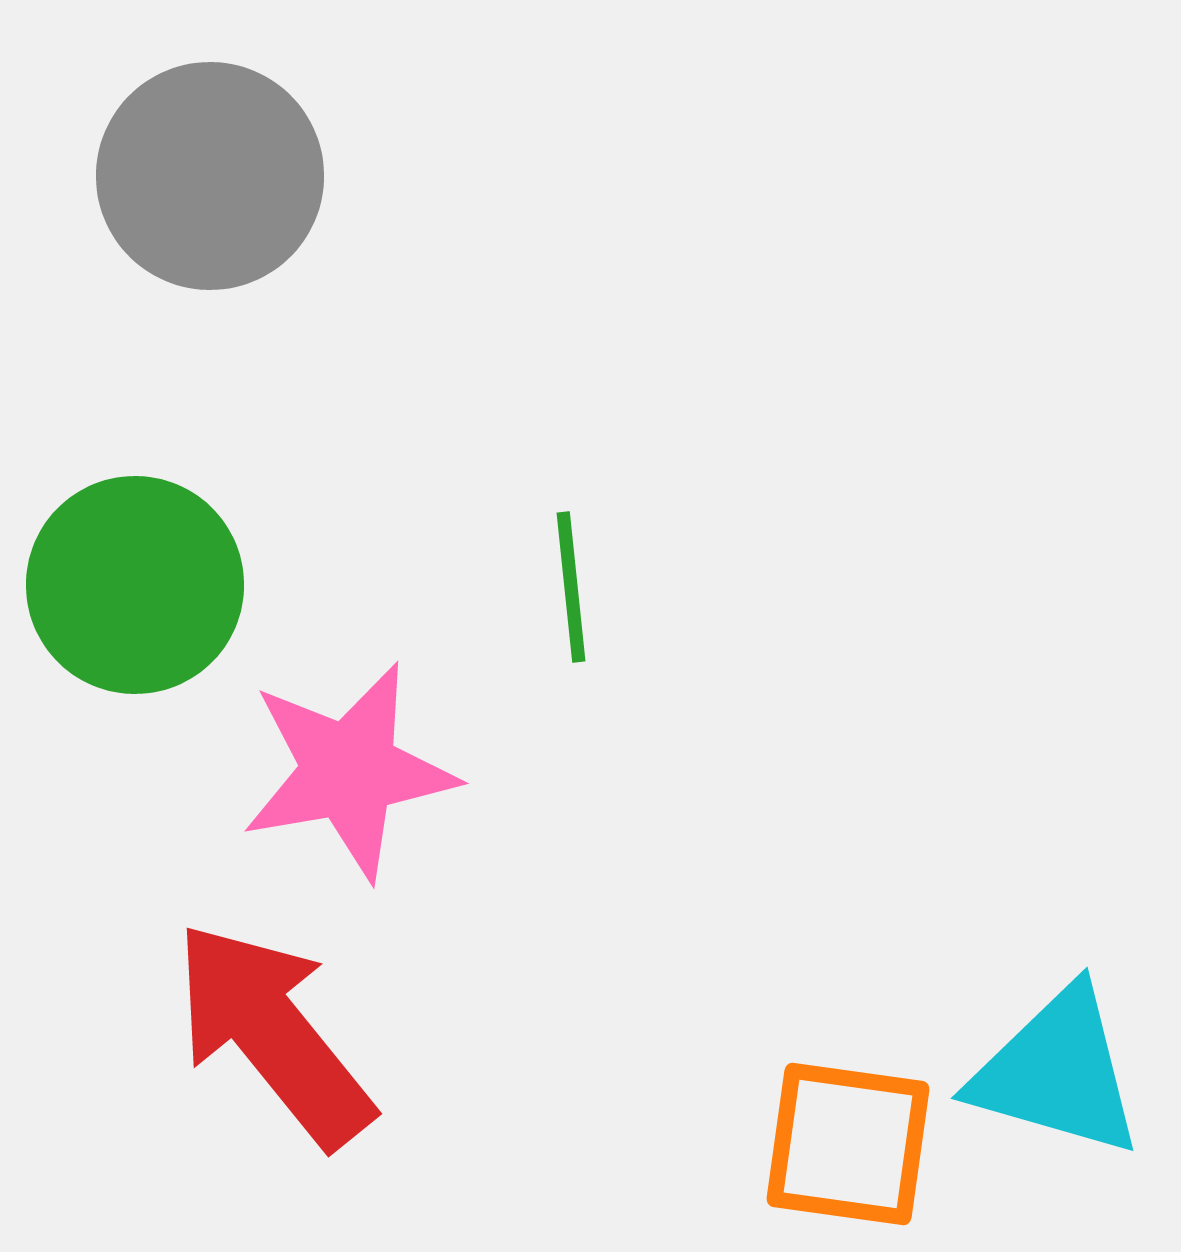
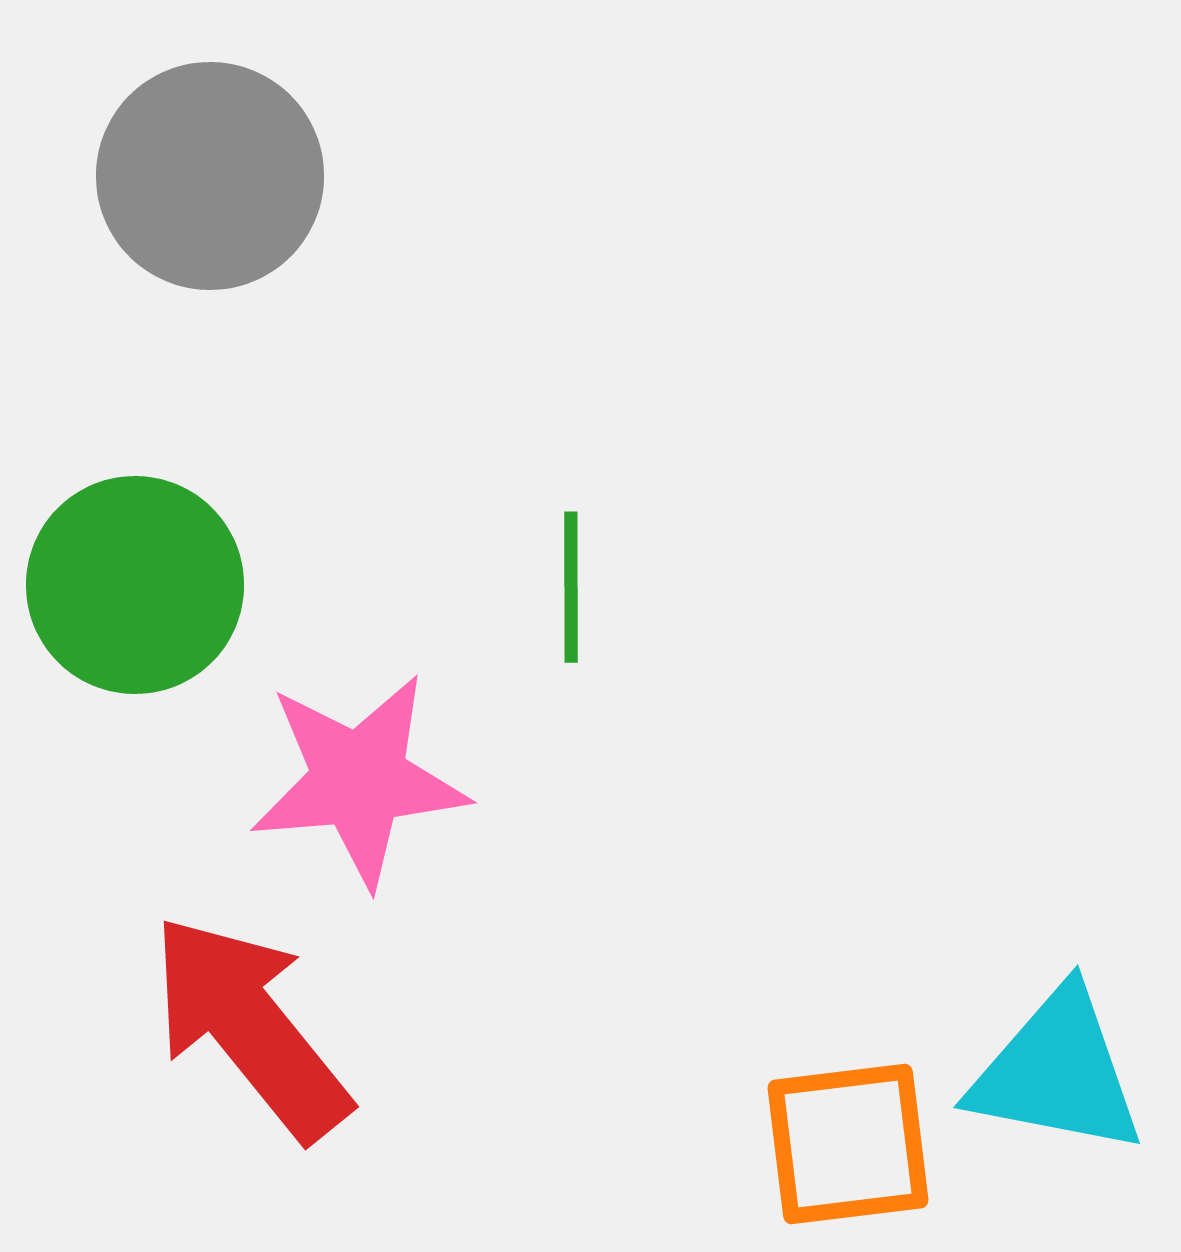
green line: rotated 6 degrees clockwise
pink star: moved 10 px right, 9 px down; rotated 5 degrees clockwise
red arrow: moved 23 px left, 7 px up
cyan triangle: rotated 5 degrees counterclockwise
orange square: rotated 15 degrees counterclockwise
